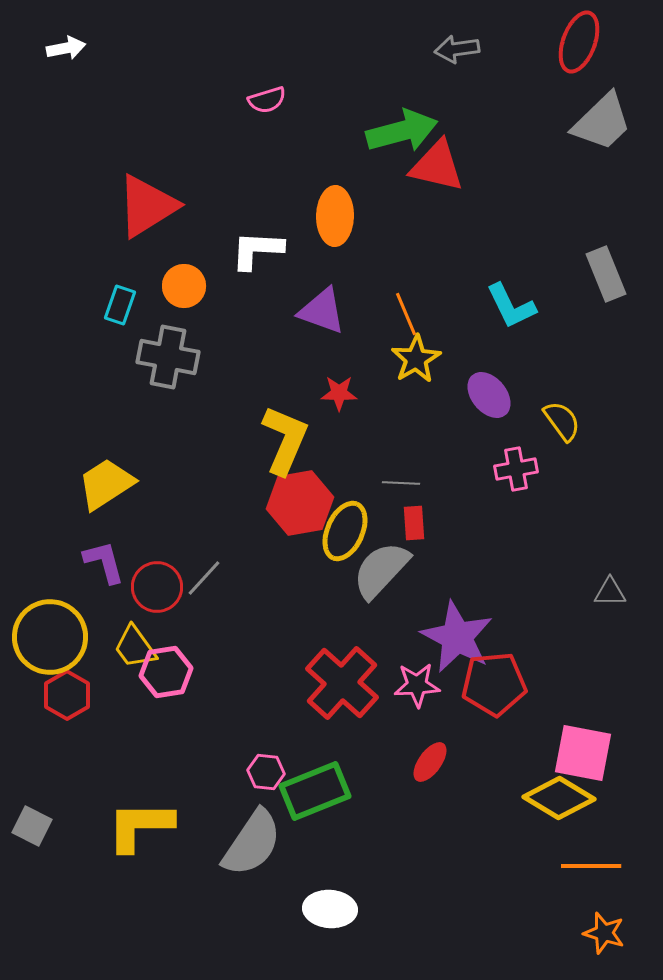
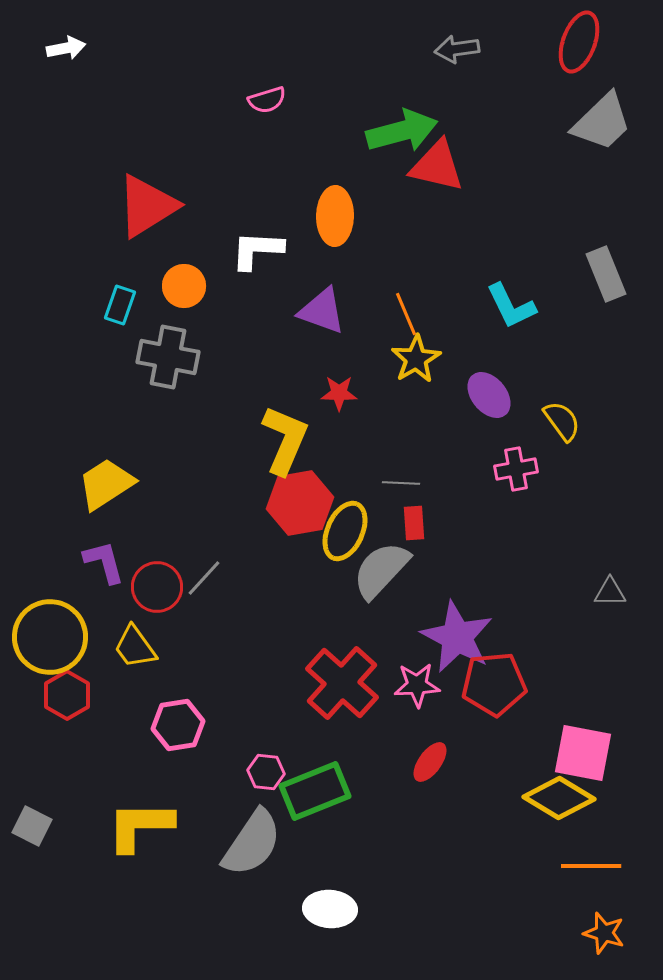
pink hexagon at (166, 672): moved 12 px right, 53 px down
